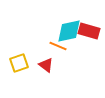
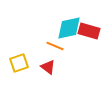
cyan diamond: moved 3 px up
orange line: moved 3 px left
red triangle: moved 2 px right, 2 px down
